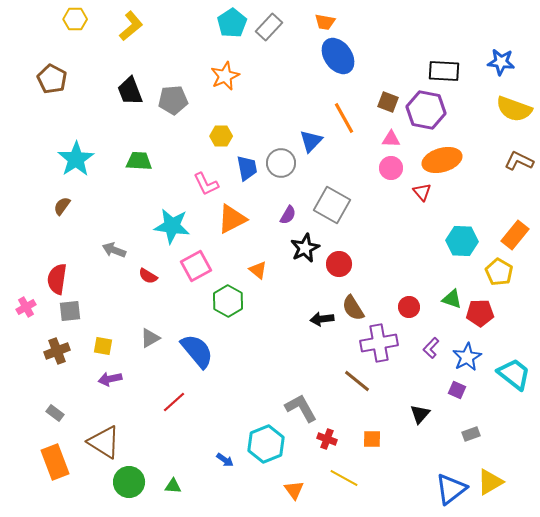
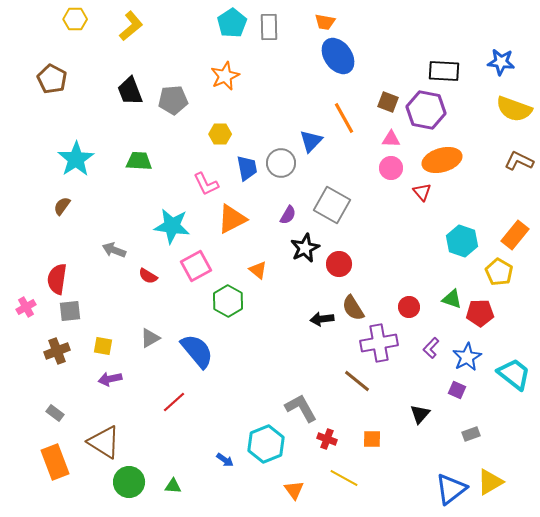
gray rectangle at (269, 27): rotated 44 degrees counterclockwise
yellow hexagon at (221, 136): moved 1 px left, 2 px up
cyan hexagon at (462, 241): rotated 16 degrees clockwise
